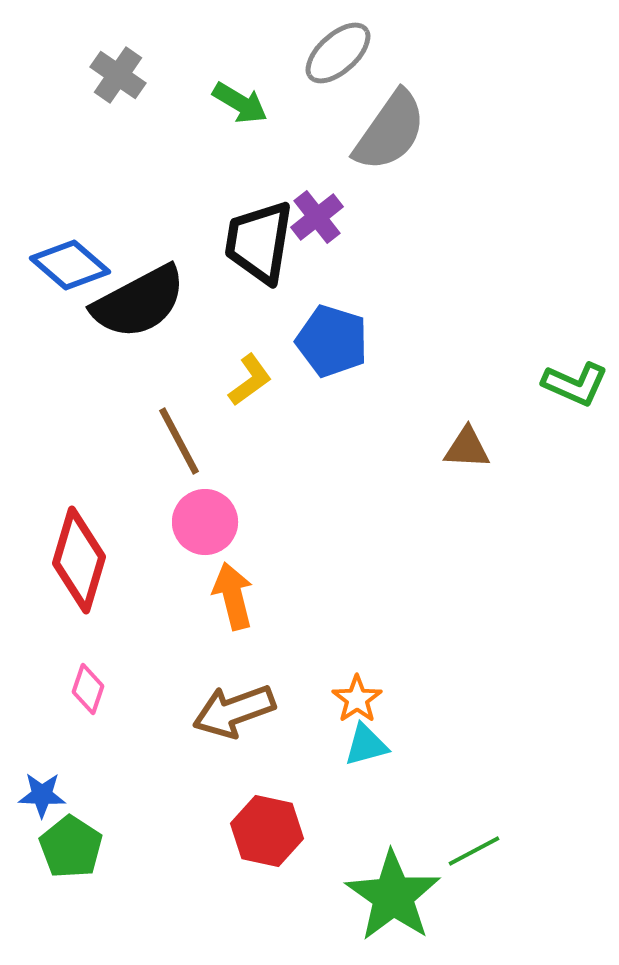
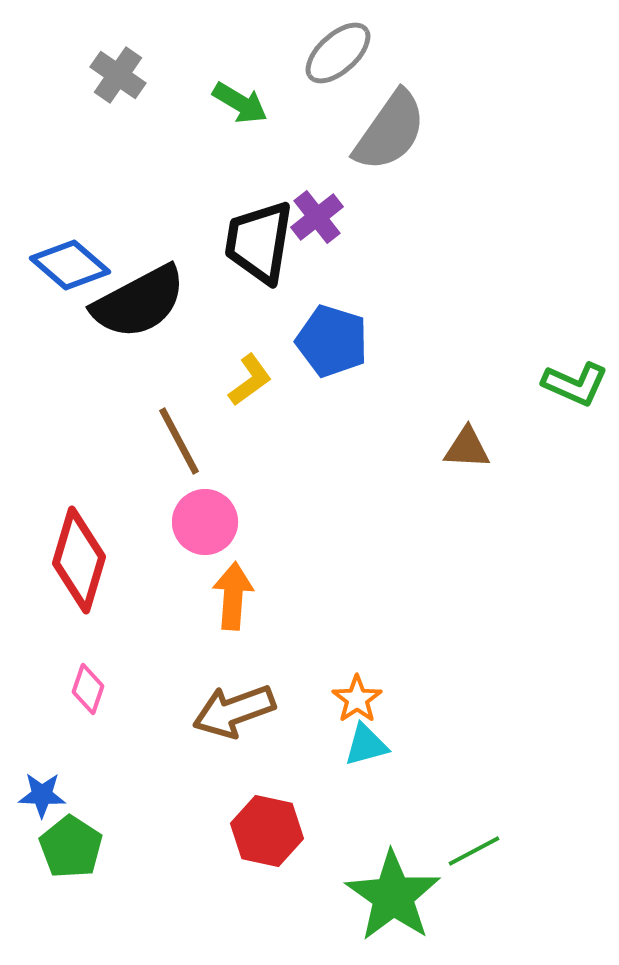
orange arrow: rotated 18 degrees clockwise
